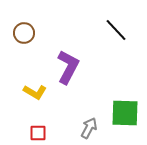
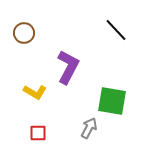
green square: moved 13 px left, 12 px up; rotated 8 degrees clockwise
